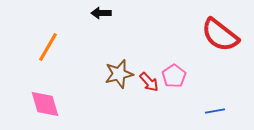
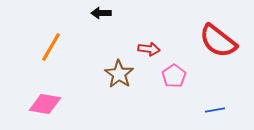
red semicircle: moved 2 px left, 6 px down
orange line: moved 3 px right
brown star: rotated 24 degrees counterclockwise
red arrow: moved 33 px up; rotated 40 degrees counterclockwise
pink diamond: rotated 64 degrees counterclockwise
blue line: moved 1 px up
